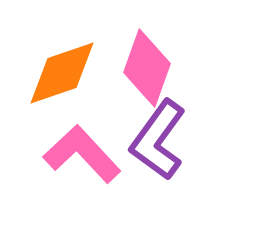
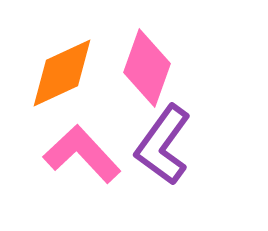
orange diamond: rotated 6 degrees counterclockwise
purple L-shape: moved 5 px right, 5 px down
